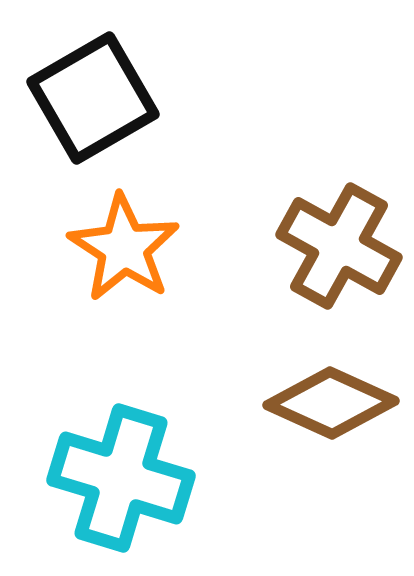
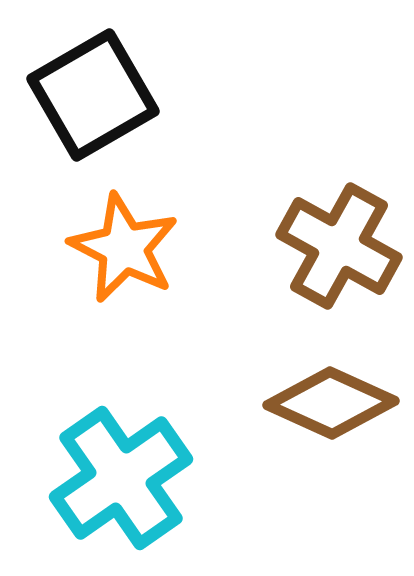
black square: moved 3 px up
orange star: rotated 6 degrees counterclockwise
cyan cross: rotated 38 degrees clockwise
